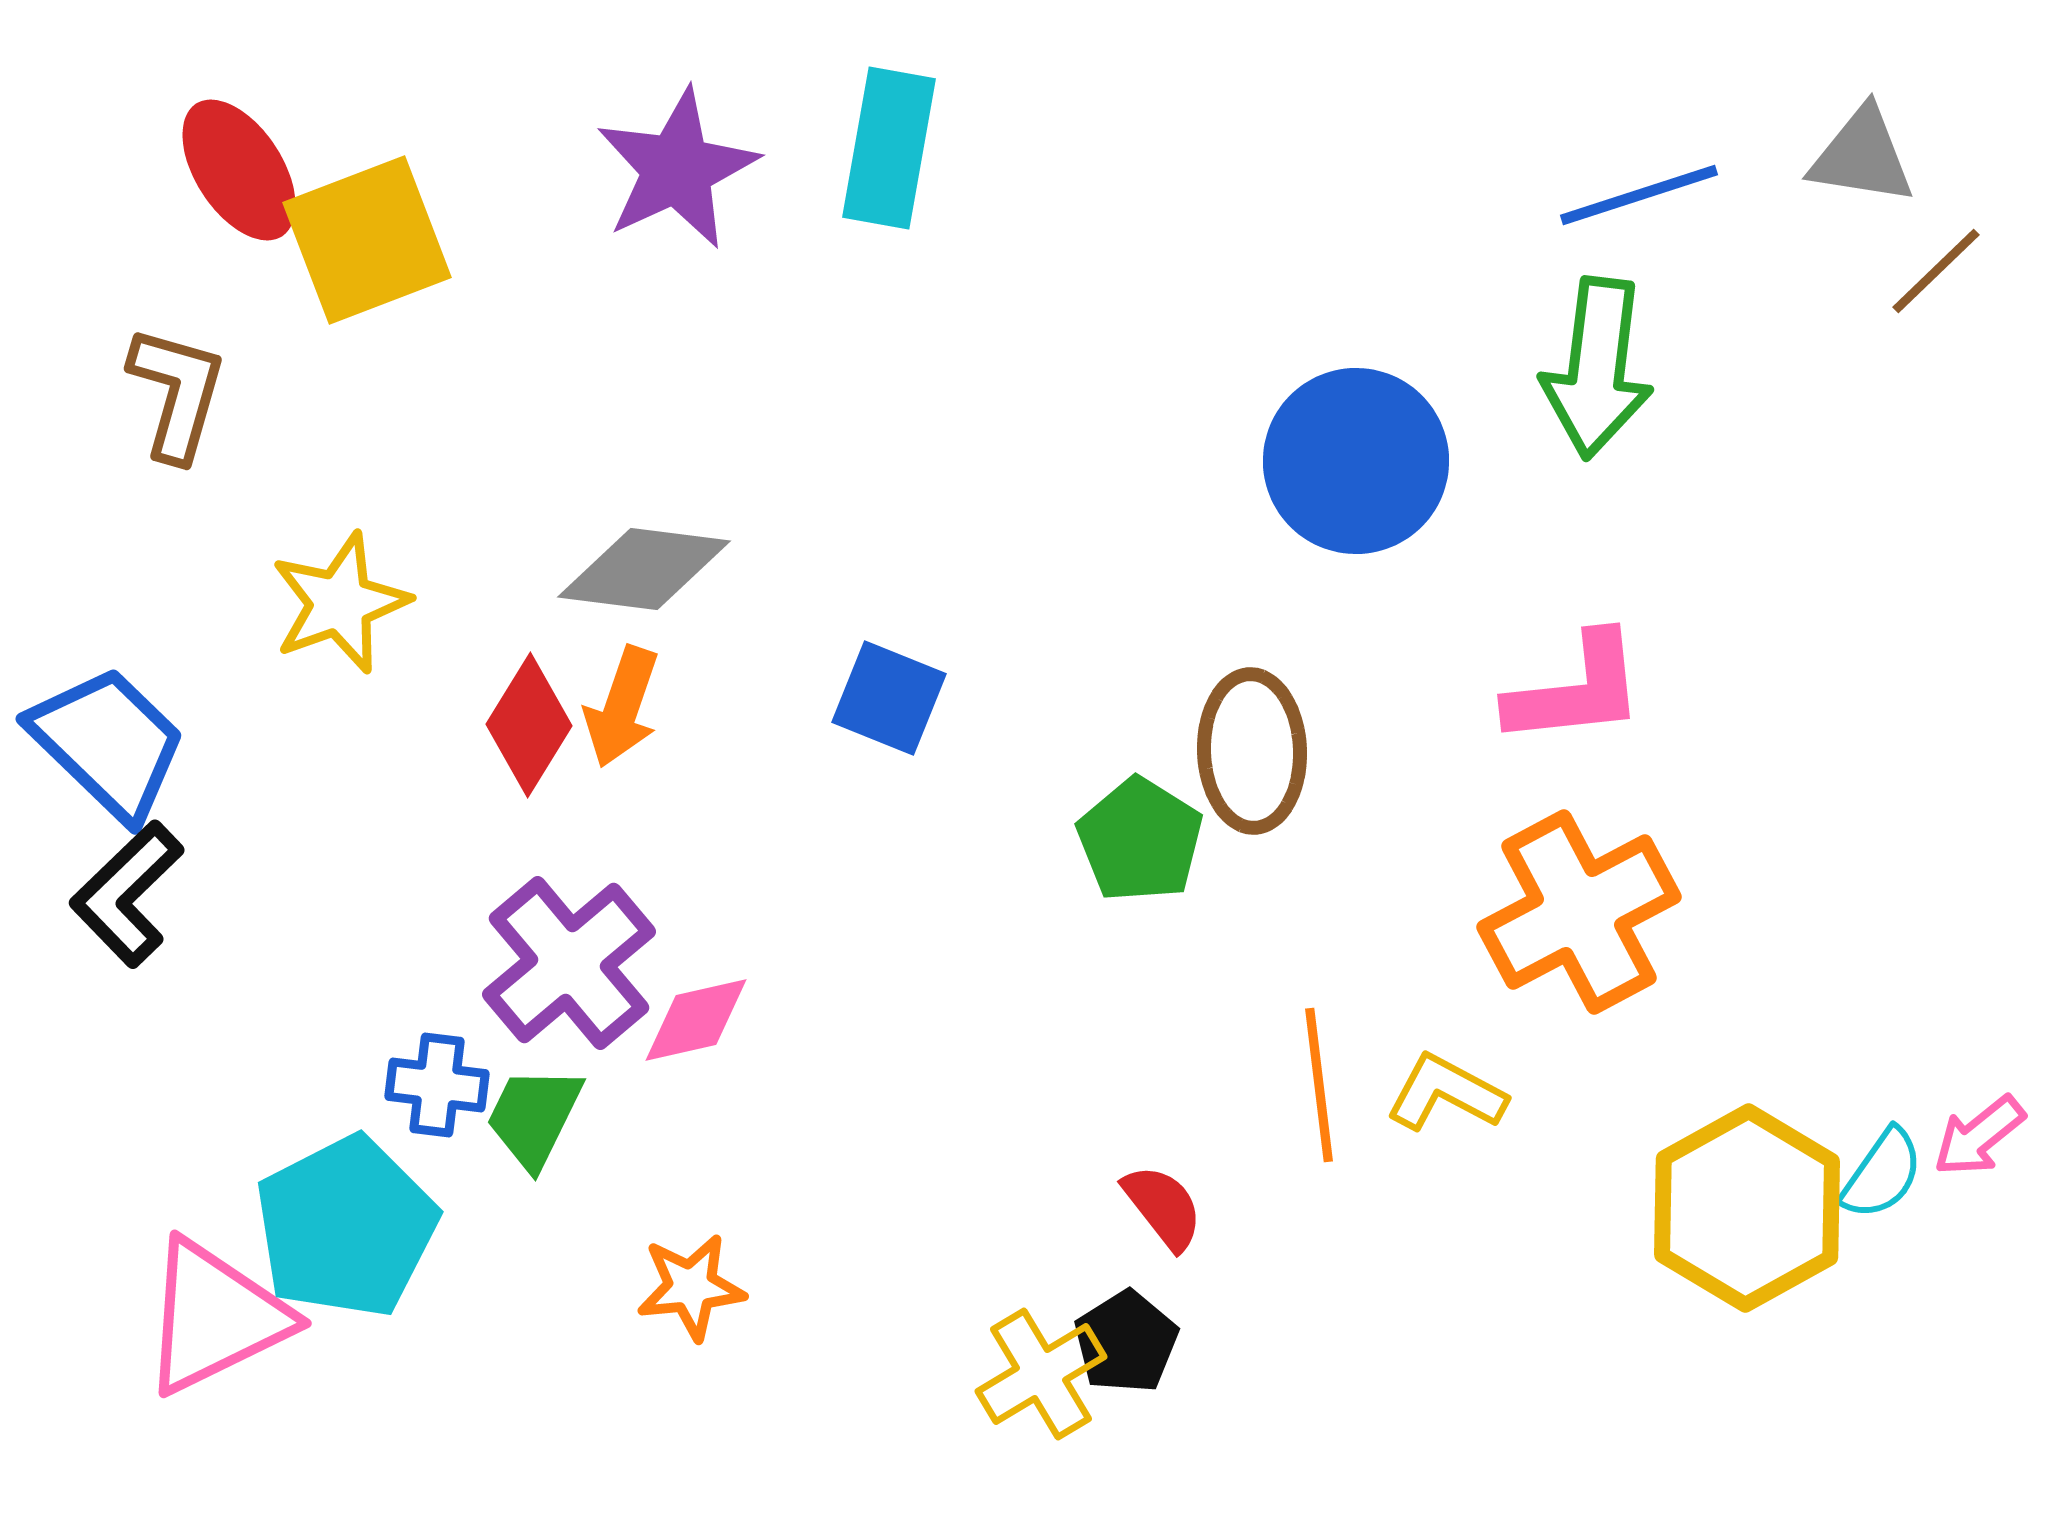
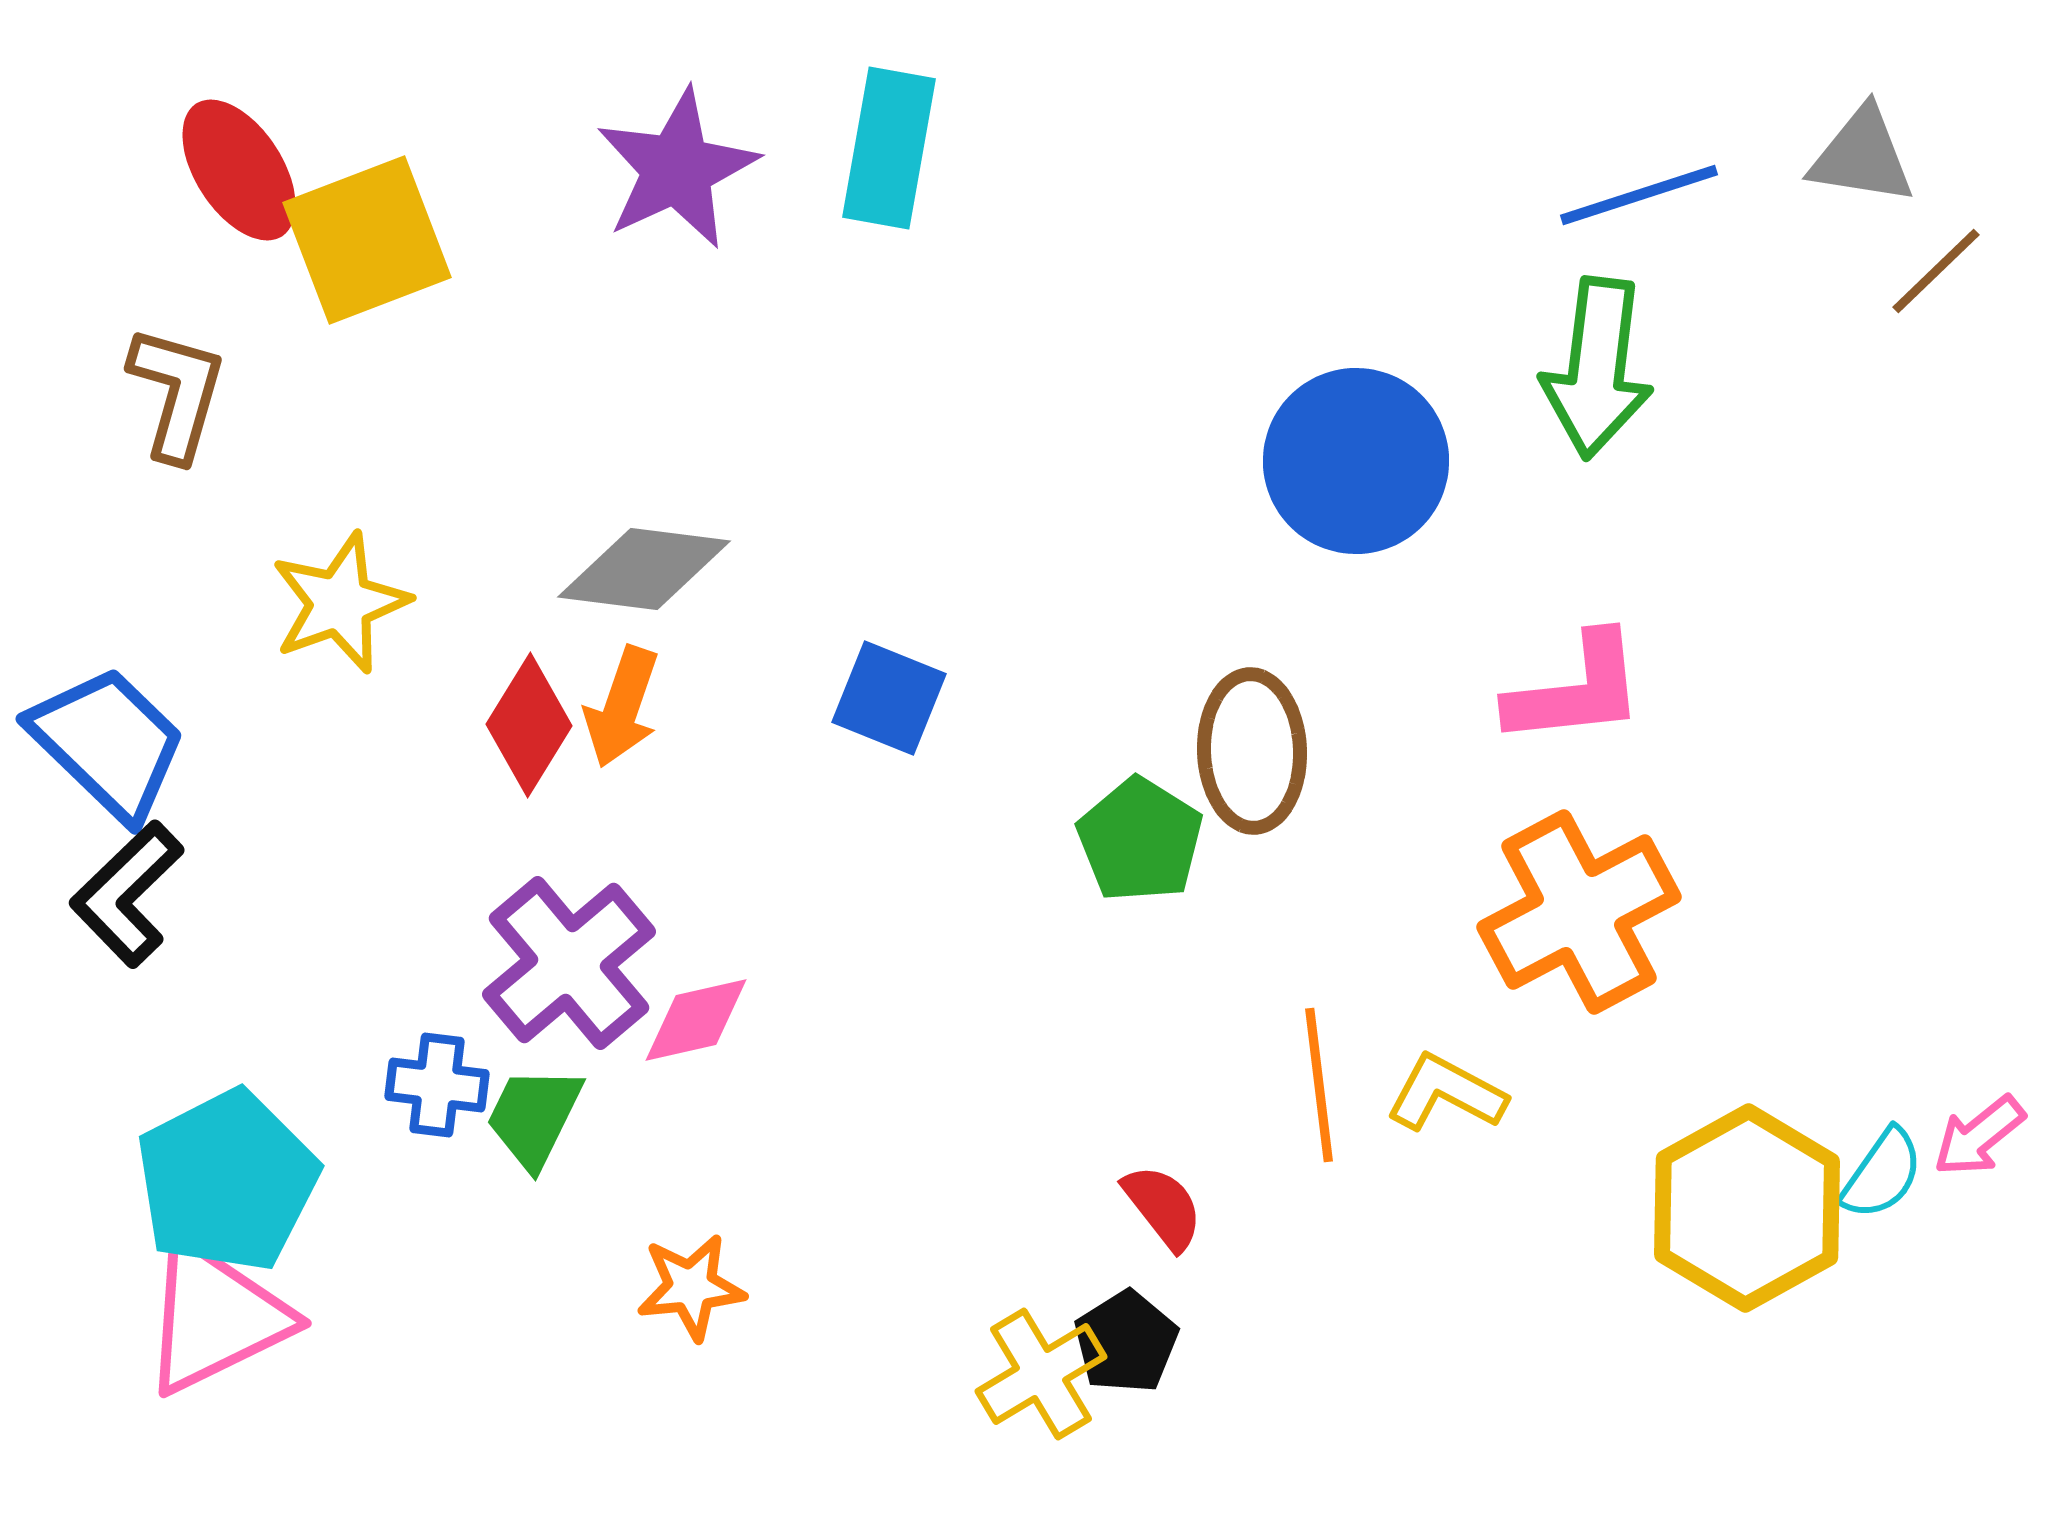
cyan pentagon: moved 119 px left, 46 px up
